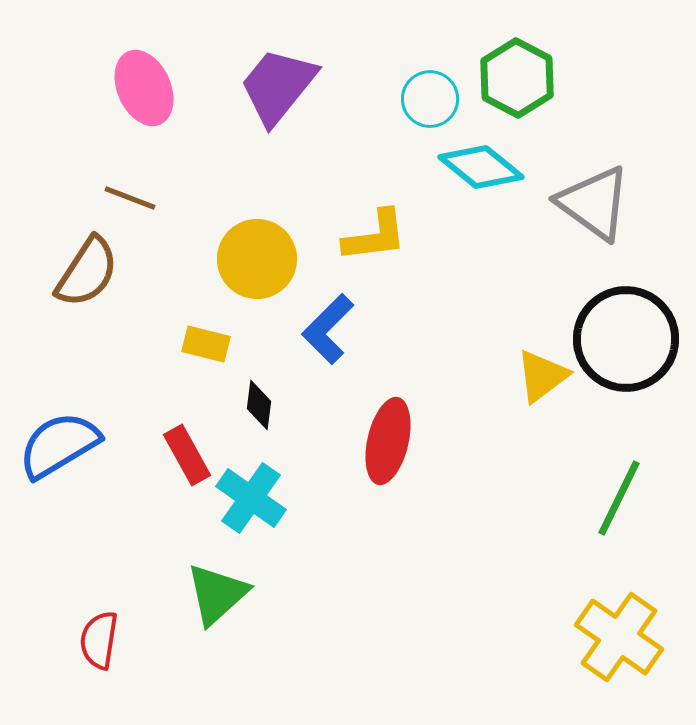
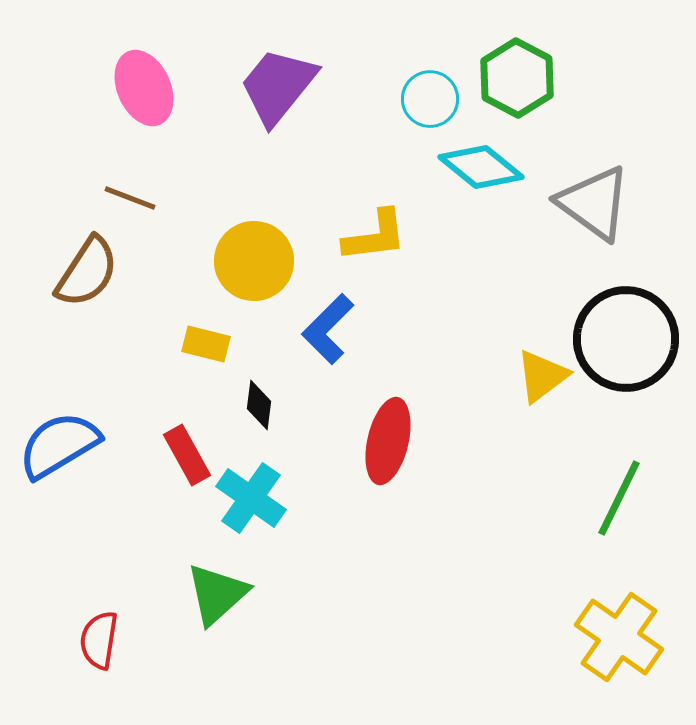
yellow circle: moved 3 px left, 2 px down
